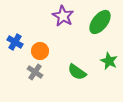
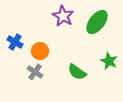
green ellipse: moved 3 px left
